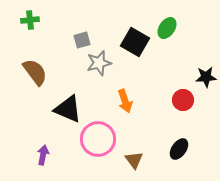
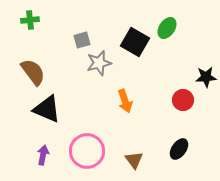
brown semicircle: moved 2 px left
black triangle: moved 21 px left
pink circle: moved 11 px left, 12 px down
